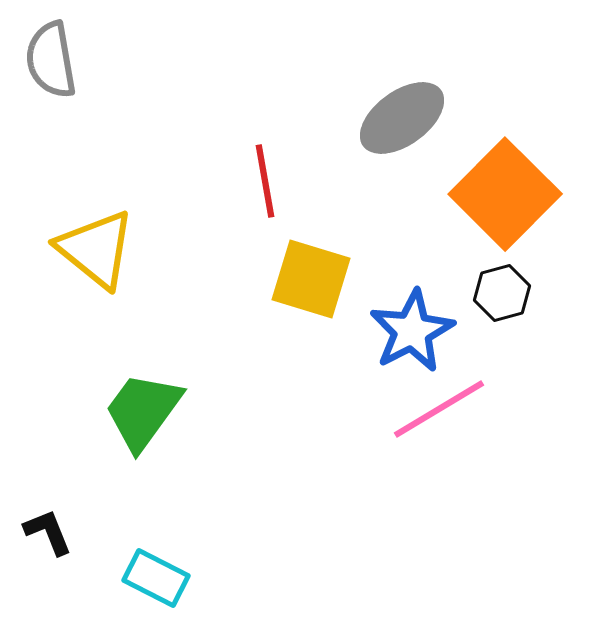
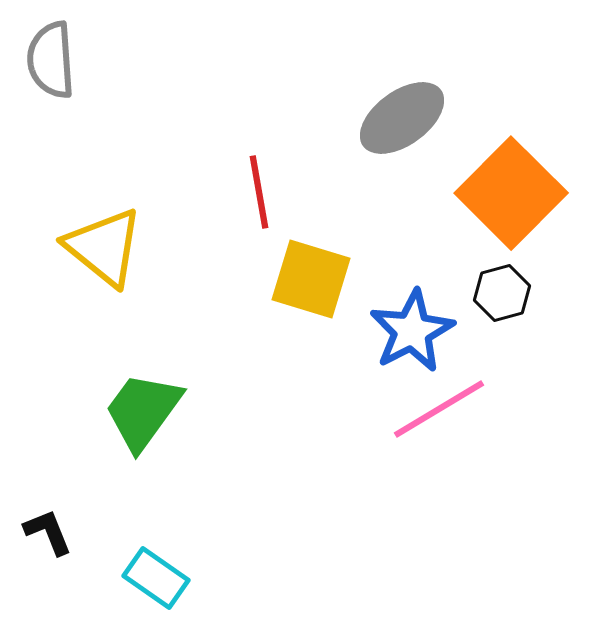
gray semicircle: rotated 6 degrees clockwise
red line: moved 6 px left, 11 px down
orange square: moved 6 px right, 1 px up
yellow triangle: moved 8 px right, 2 px up
cyan rectangle: rotated 8 degrees clockwise
